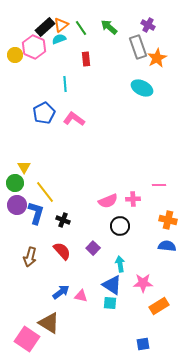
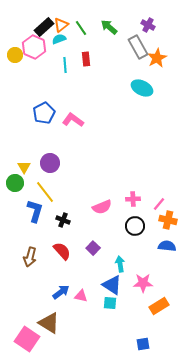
black rectangle: moved 1 px left
gray rectangle: rotated 10 degrees counterclockwise
cyan line: moved 19 px up
pink L-shape: moved 1 px left, 1 px down
pink line: moved 19 px down; rotated 48 degrees counterclockwise
pink semicircle: moved 6 px left, 6 px down
purple circle: moved 33 px right, 42 px up
blue L-shape: moved 1 px left, 2 px up
black circle: moved 15 px right
